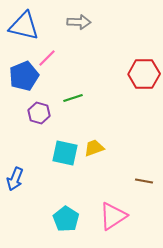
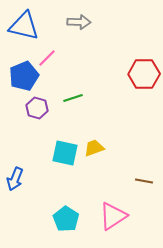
purple hexagon: moved 2 px left, 5 px up
